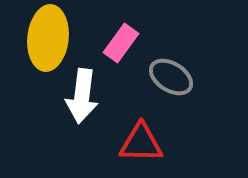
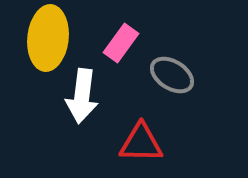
gray ellipse: moved 1 px right, 2 px up
